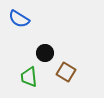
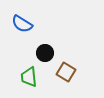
blue semicircle: moved 3 px right, 5 px down
